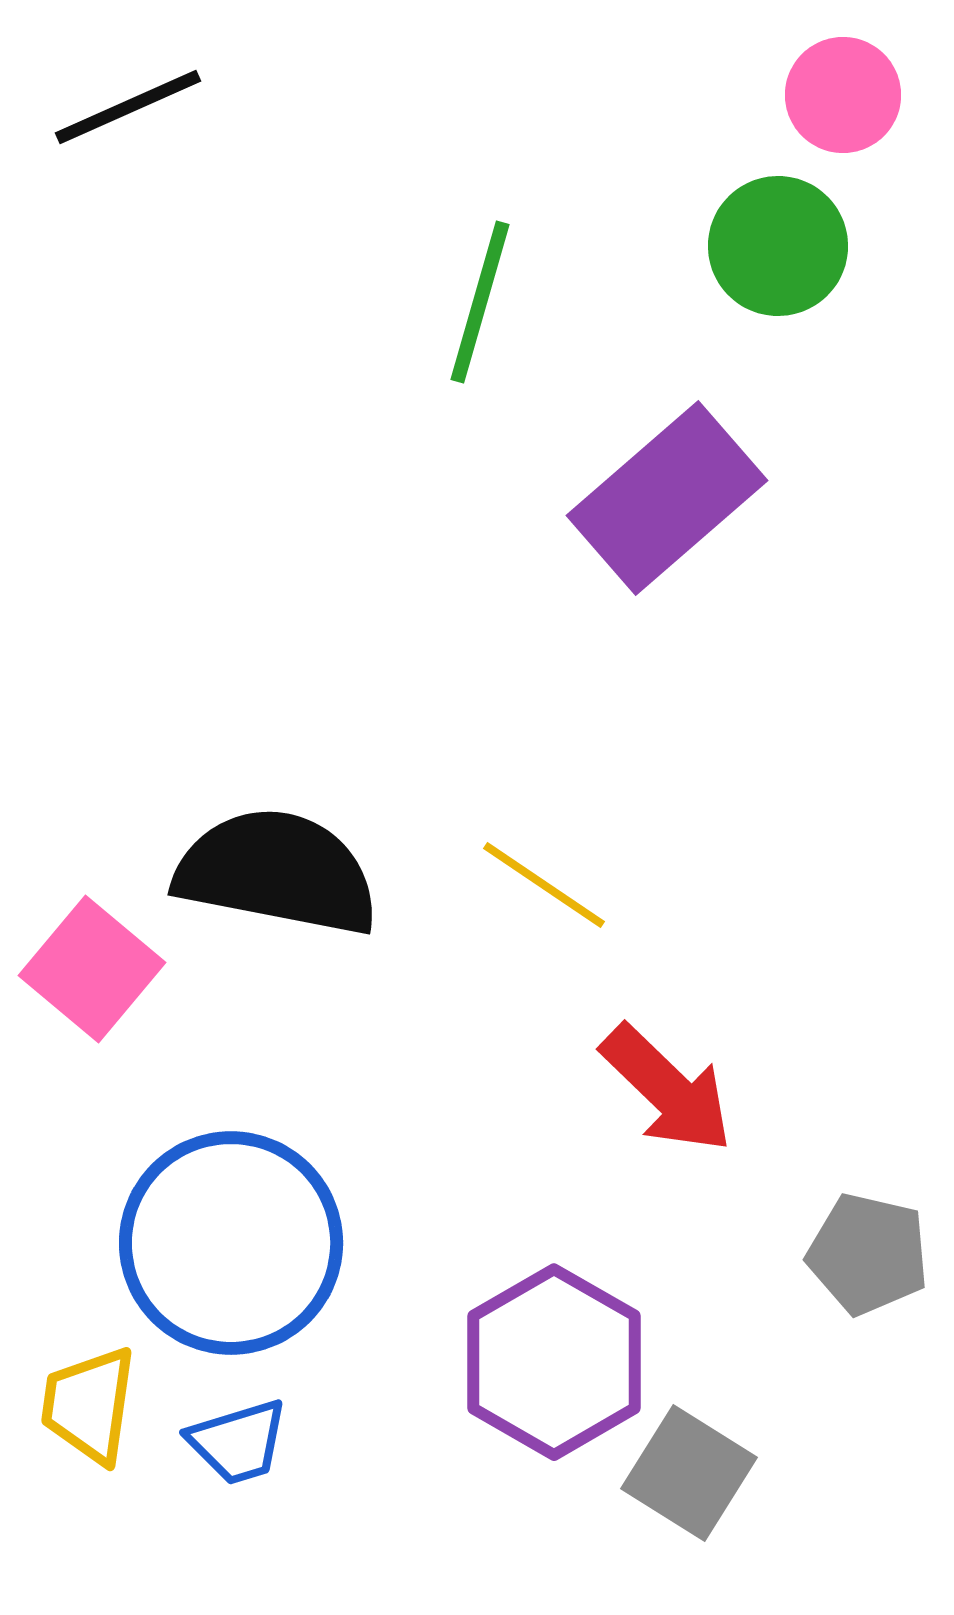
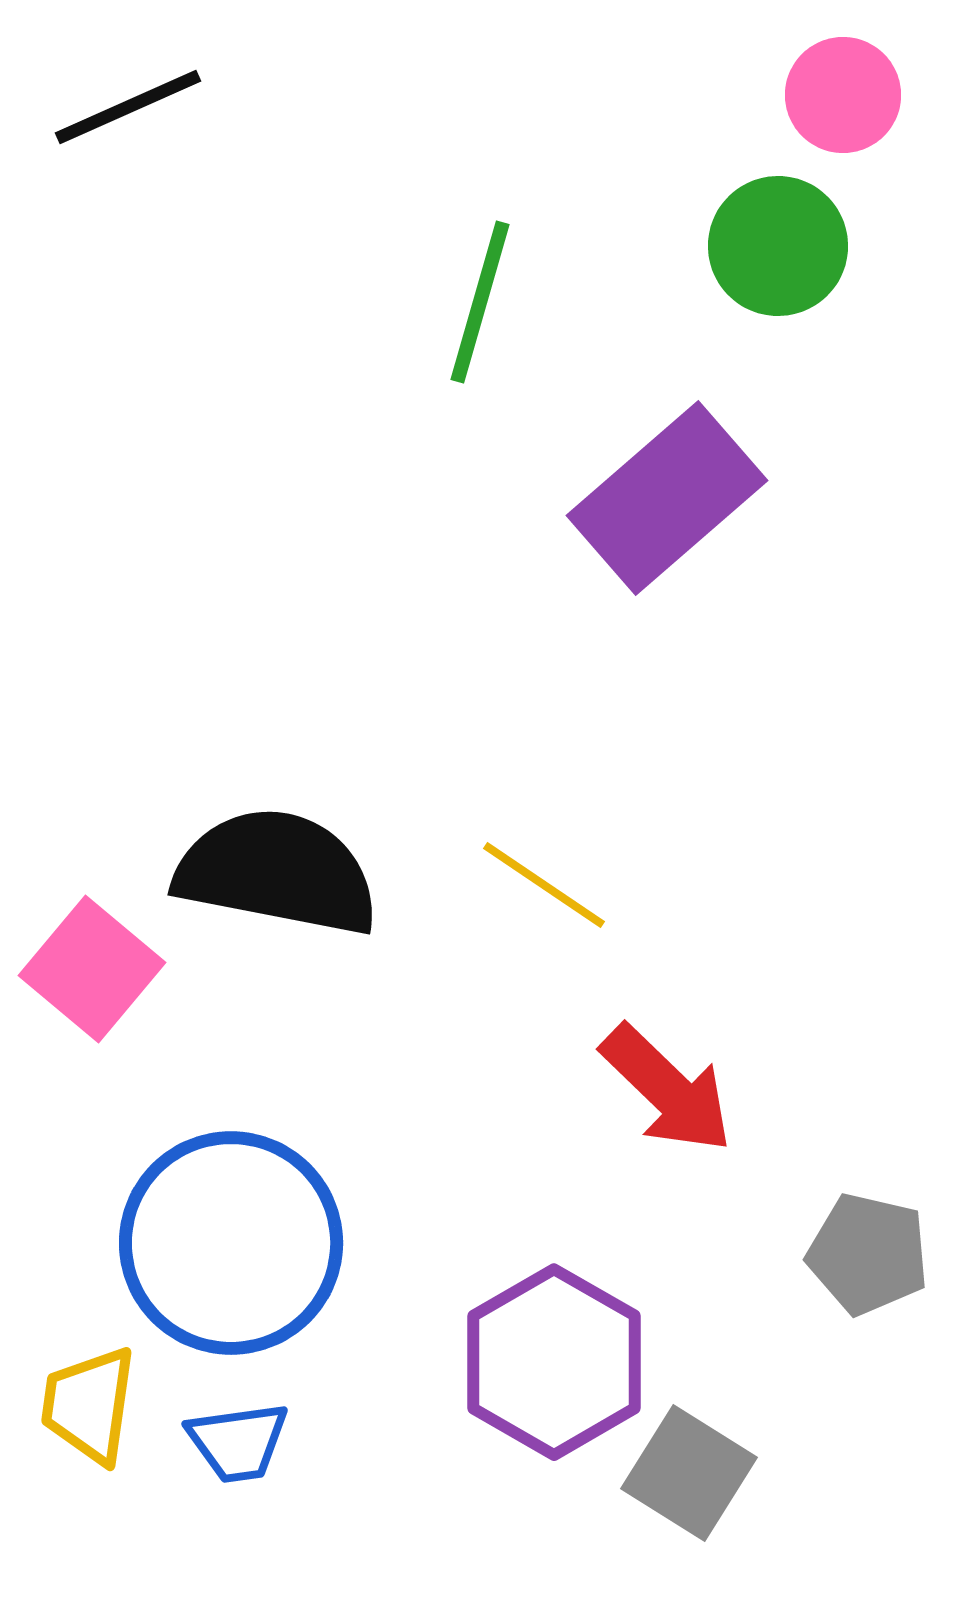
blue trapezoid: rotated 9 degrees clockwise
